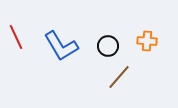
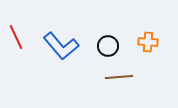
orange cross: moved 1 px right, 1 px down
blue L-shape: rotated 9 degrees counterclockwise
brown line: rotated 44 degrees clockwise
